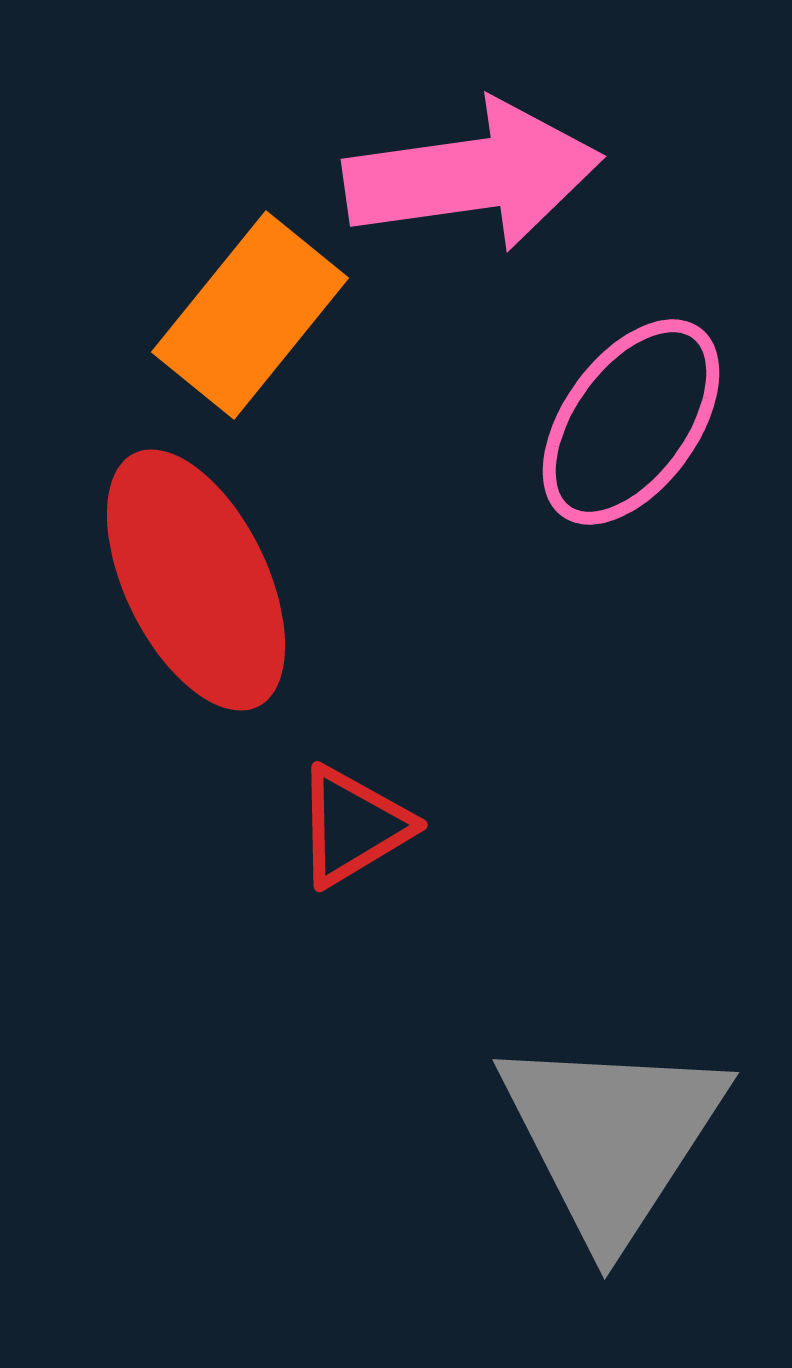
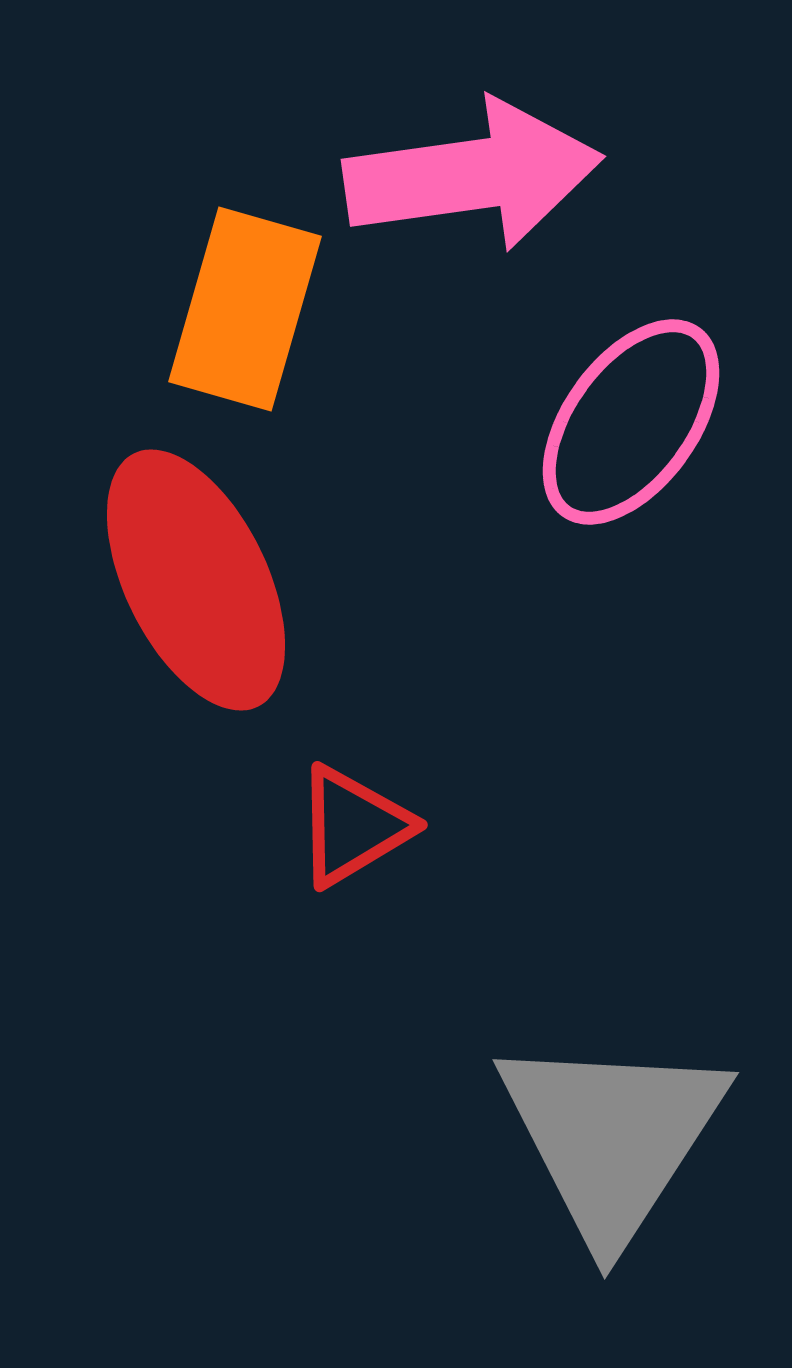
orange rectangle: moved 5 px left, 6 px up; rotated 23 degrees counterclockwise
